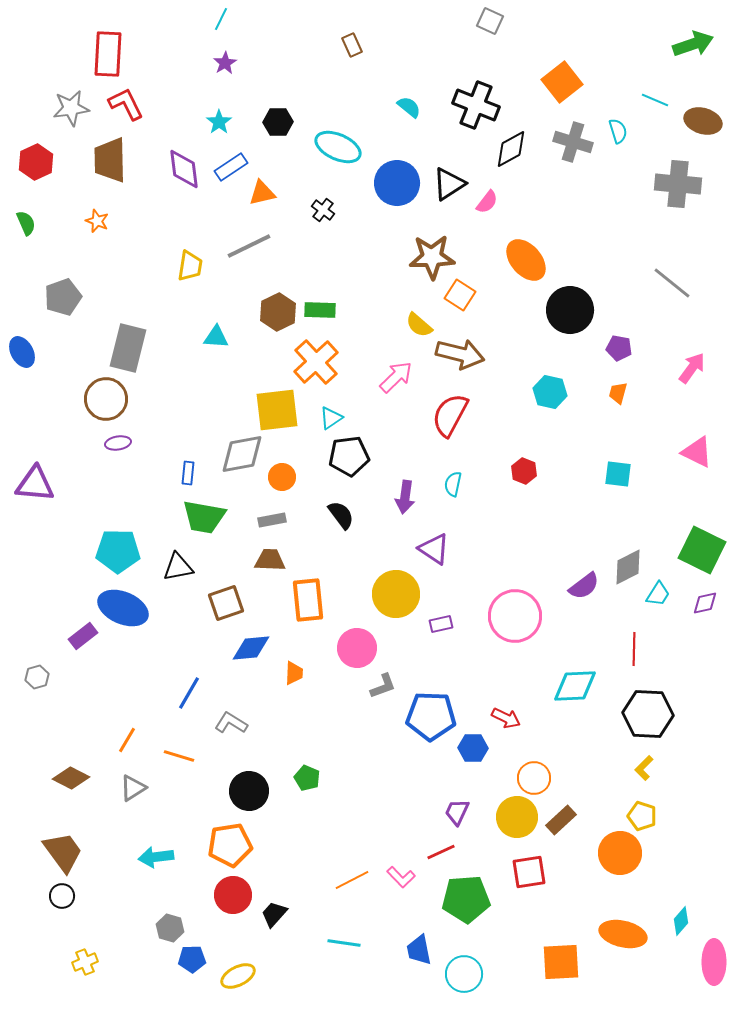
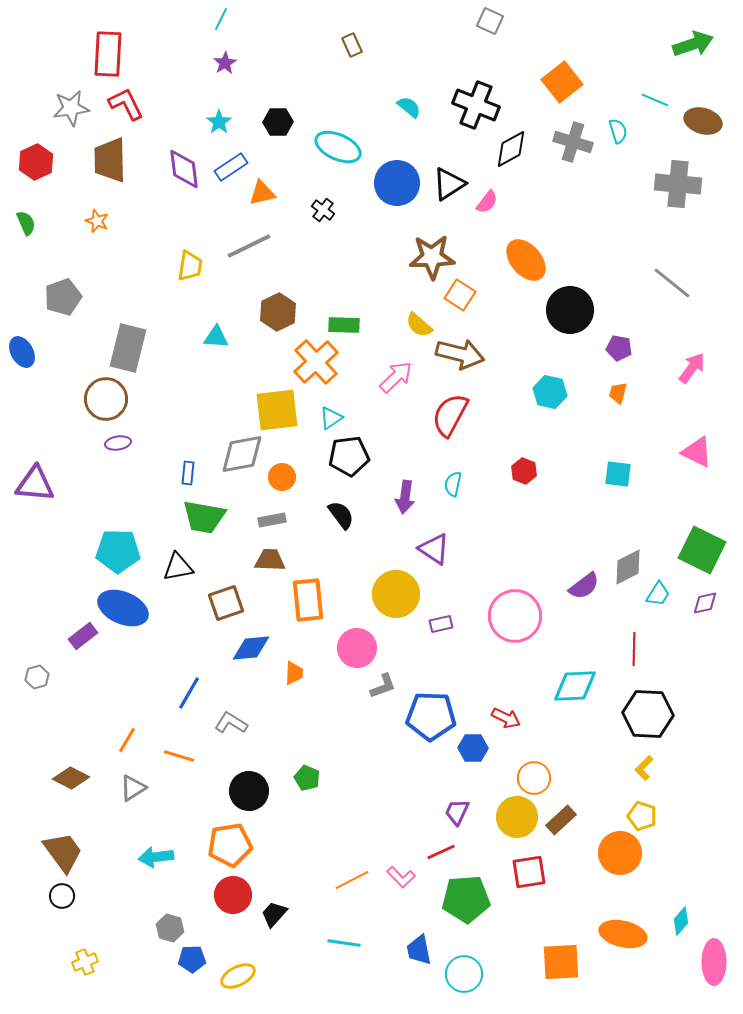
green rectangle at (320, 310): moved 24 px right, 15 px down
